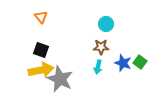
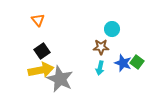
orange triangle: moved 3 px left, 3 px down
cyan circle: moved 6 px right, 5 px down
black square: moved 1 px right, 1 px down; rotated 35 degrees clockwise
green square: moved 3 px left
cyan arrow: moved 2 px right, 1 px down
